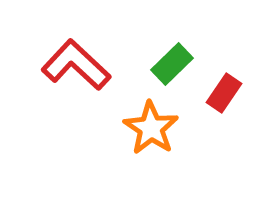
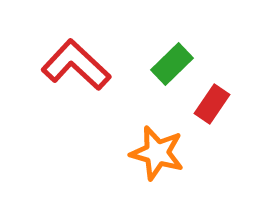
red rectangle: moved 12 px left, 11 px down
orange star: moved 6 px right, 25 px down; rotated 18 degrees counterclockwise
